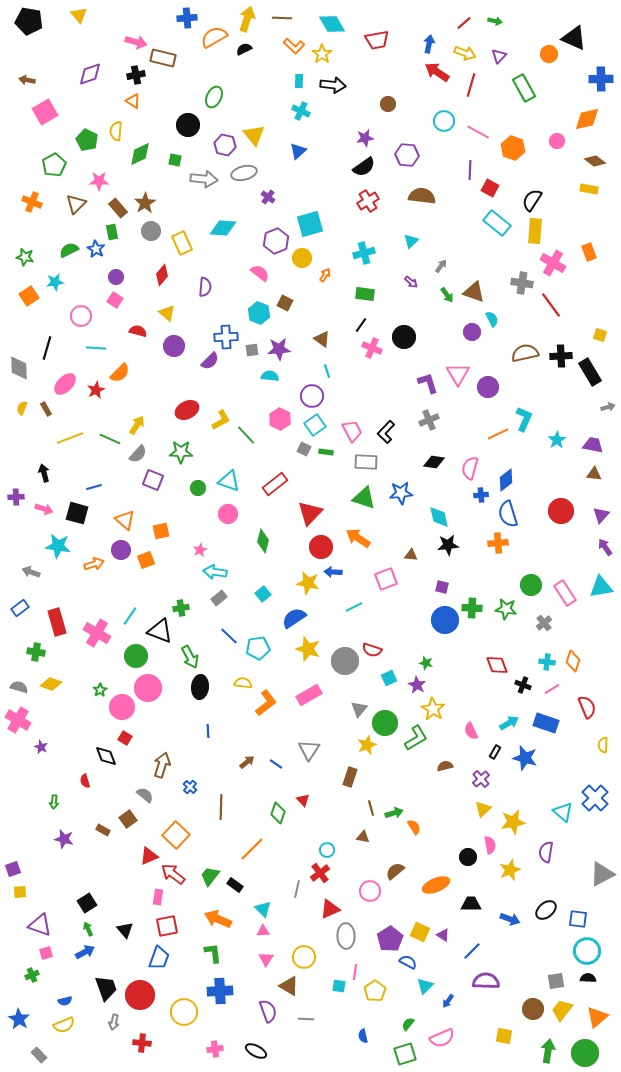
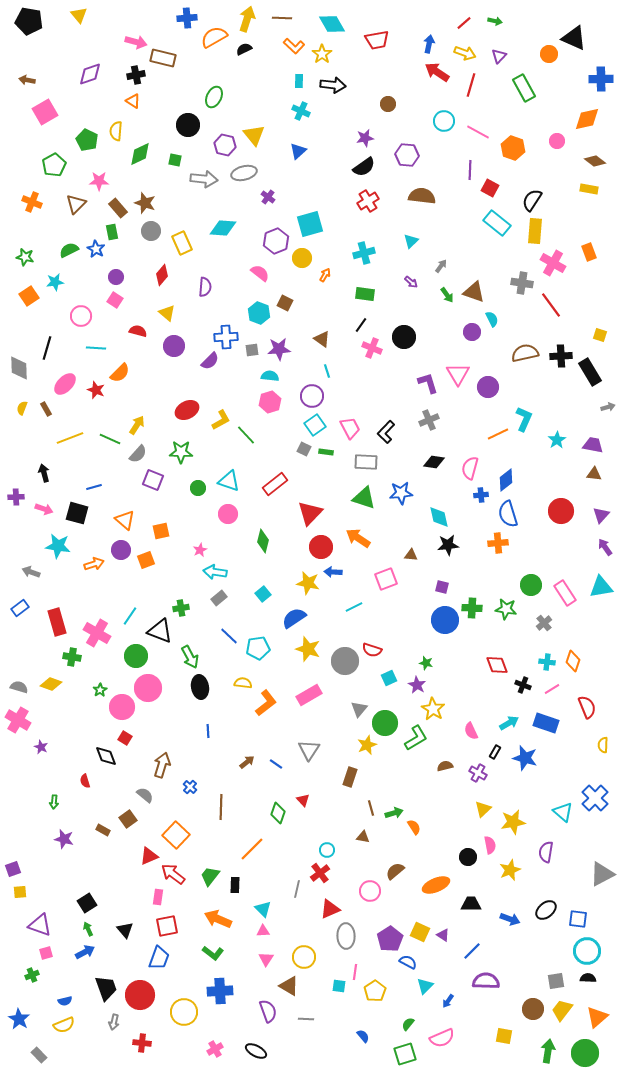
brown star at (145, 203): rotated 20 degrees counterclockwise
red star at (96, 390): rotated 24 degrees counterclockwise
pink hexagon at (280, 419): moved 10 px left, 17 px up; rotated 15 degrees clockwise
pink trapezoid at (352, 431): moved 2 px left, 3 px up
green cross at (36, 652): moved 36 px right, 5 px down
black ellipse at (200, 687): rotated 15 degrees counterclockwise
purple cross at (481, 779): moved 3 px left, 6 px up; rotated 18 degrees counterclockwise
black rectangle at (235, 885): rotated 56 degrees clockwise
green L-shape at (213, 953): rotated 135 degrees clockwise
blue semicircle at (363, 1036): rotated 152 degrees clockwise
pink cross at (215, 1049): rotated 21 degrees counterclockwise
